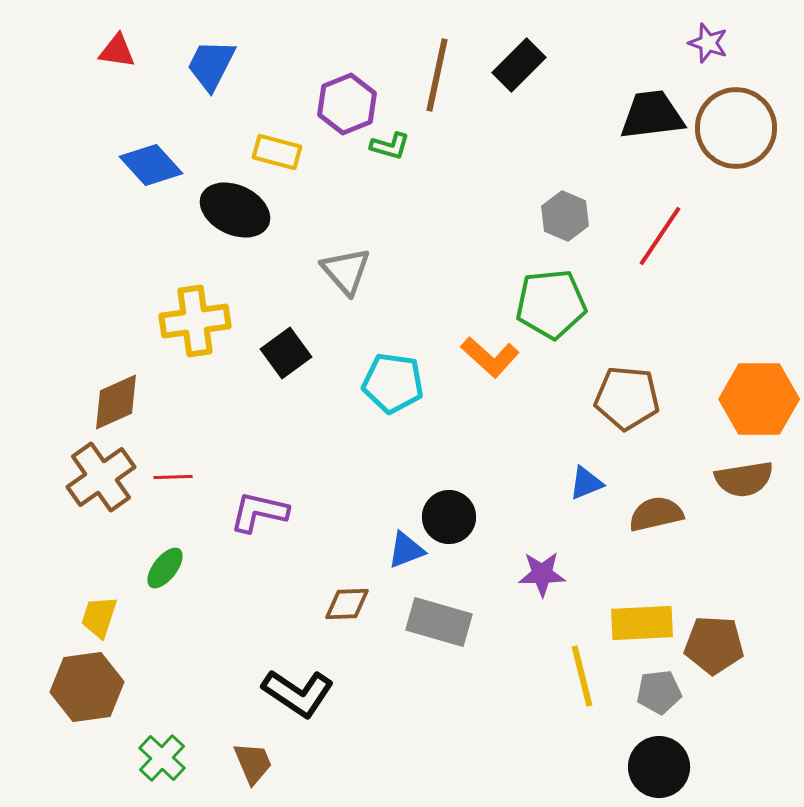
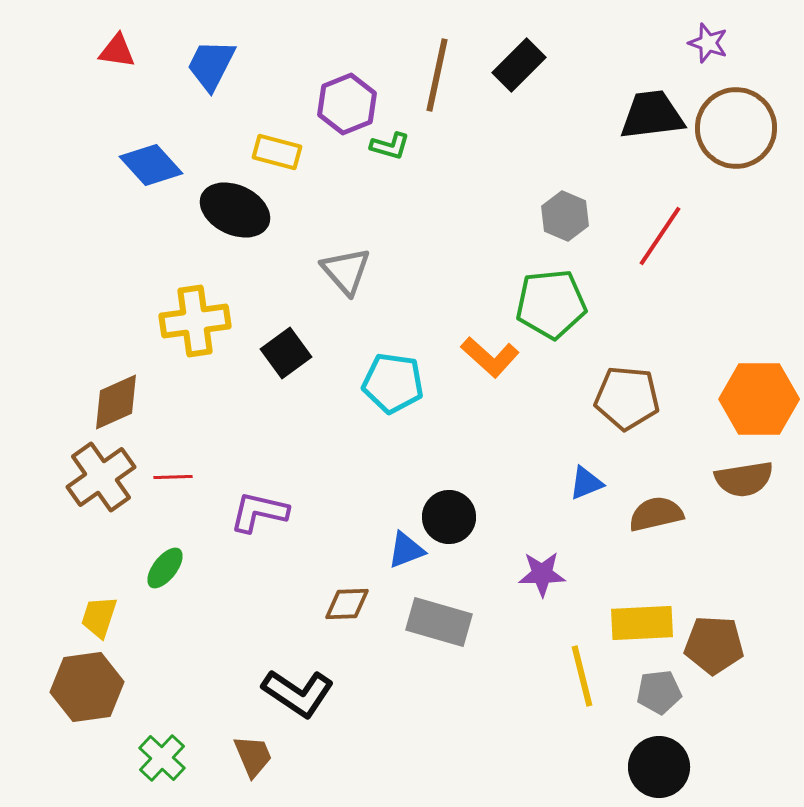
brown trapezoid at (253, 763): moved 7 px up
